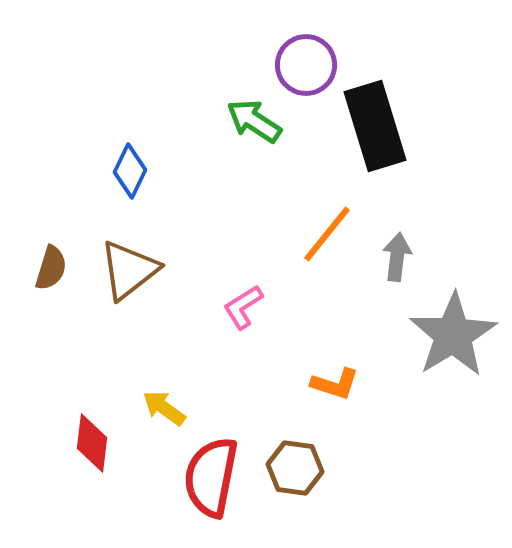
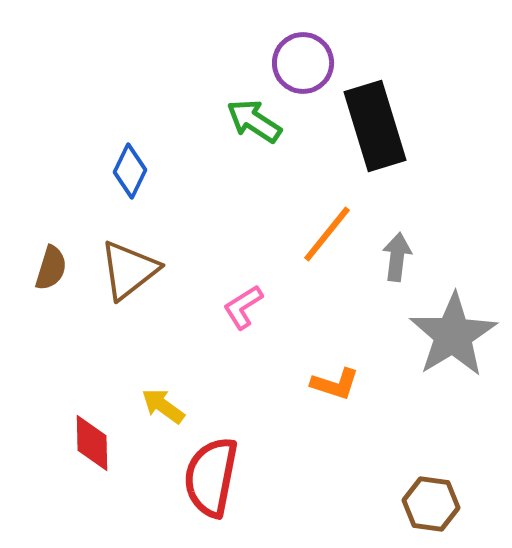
purple circle: moved 3 px left, 2 px up
yellow arrow: moved 1 px left, 2 px up
red diamond: rotated 8 degrees counterclockwise
brown hexagon: moved 136 px right, 36 px down
